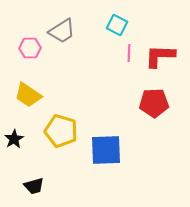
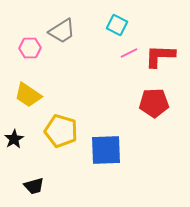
pink line: rotated 60 degrees clockwise
